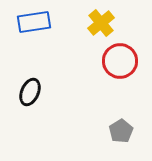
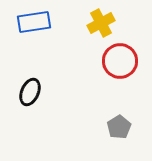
yellow cross: rotated 12 degrees clockwise
gray pentagon: moved 2 px left, 4 px up
